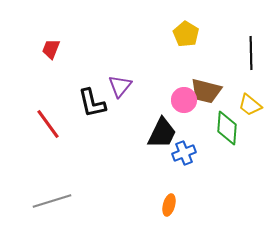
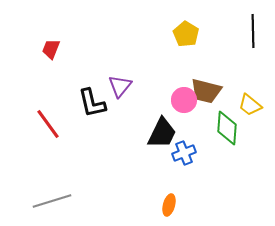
black line: moved 2 px right, 22 px up
